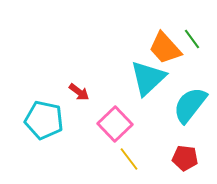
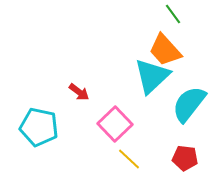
green line: moved 19 px left, 25 px up
orange trapezoid: moved 2 px down
cyan triangle: moved 4 px right, 2 px up
cyan semicircle: moved 1 px left, 1 px up
cyan pentagon: moved 5 px left, 7 px down
yellow line: rotated 10 degrees counterclockwise
